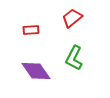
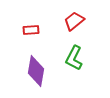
red trapezoid: moved 2 px right, 3 px down
purple diamond: rotated 44 degrees clockwise
